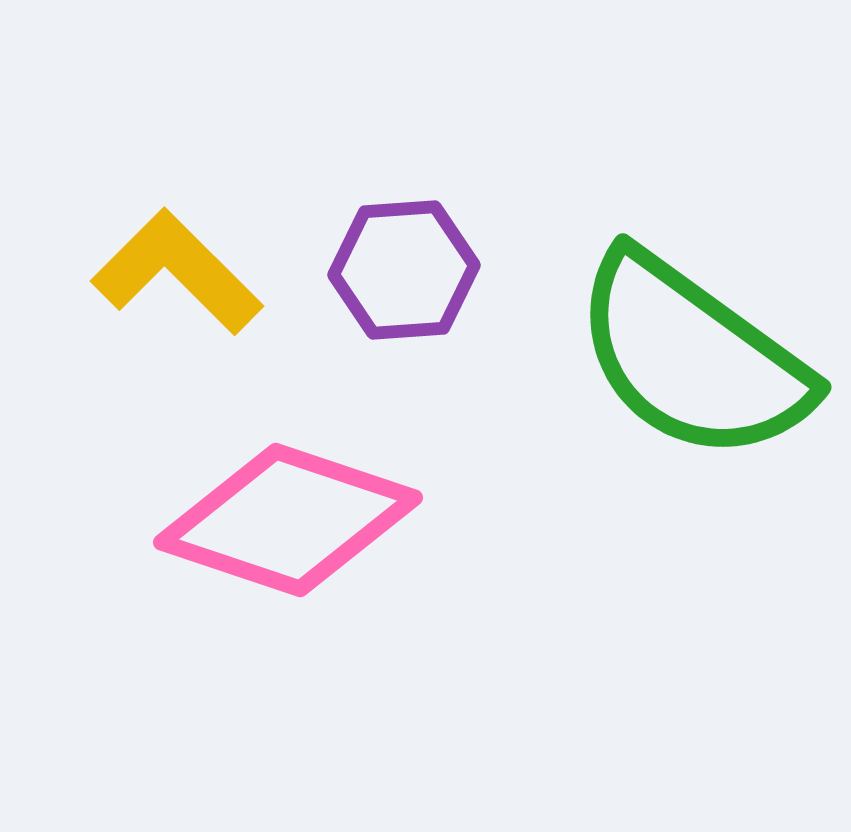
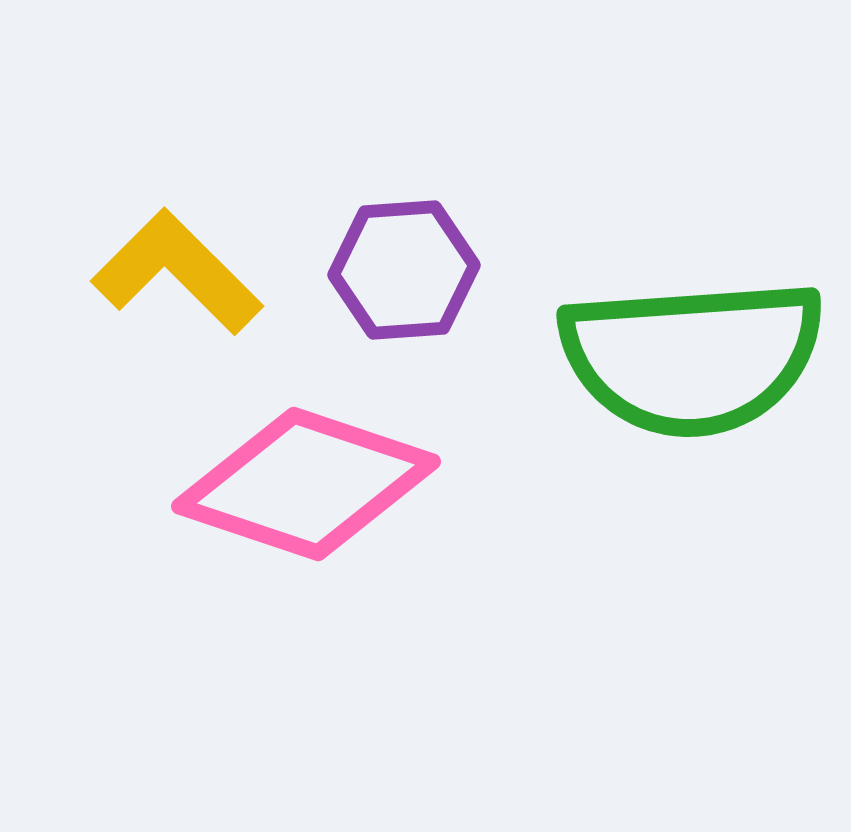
green semicircle: rotated 40 degrees counterclockwise
pink diamond: moved 18 px right, 36 px up
